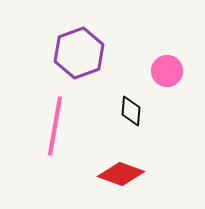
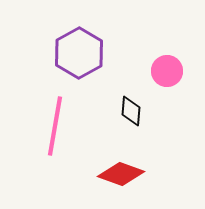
purple hexagon: rotated 9 degrees counterclockwise
